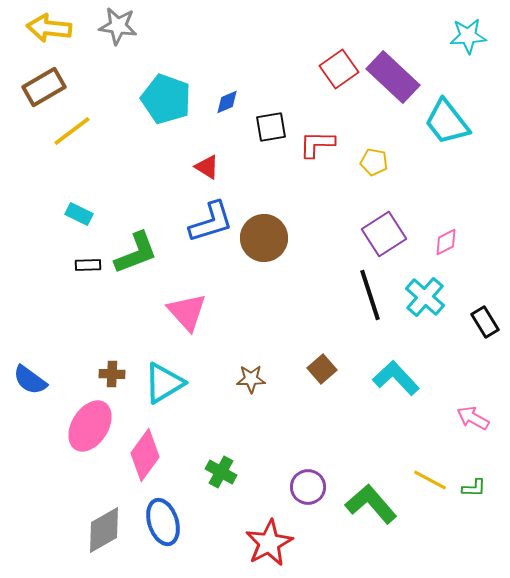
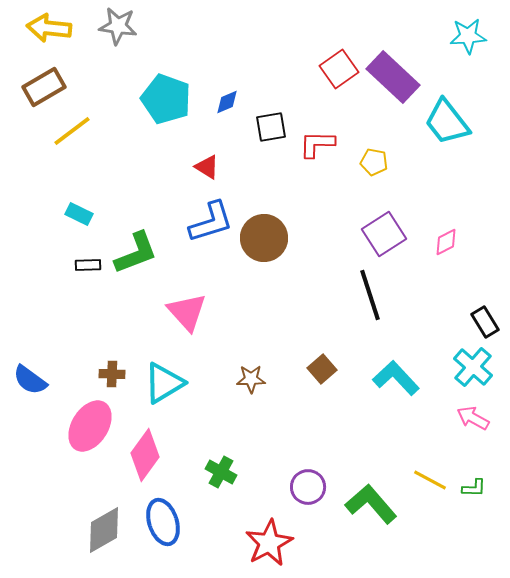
cyan cross at (425, 297): moved 48 px right, 70 px down
